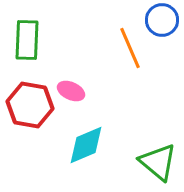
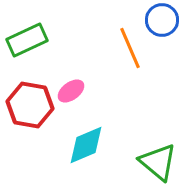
green rectangle: rotated 63 degrees clockwise
pink ellipse: rotated 60 degrees counterclockwise
